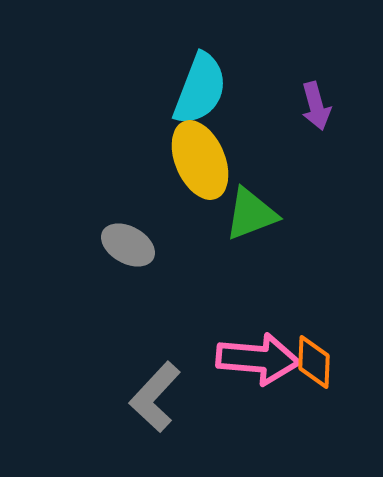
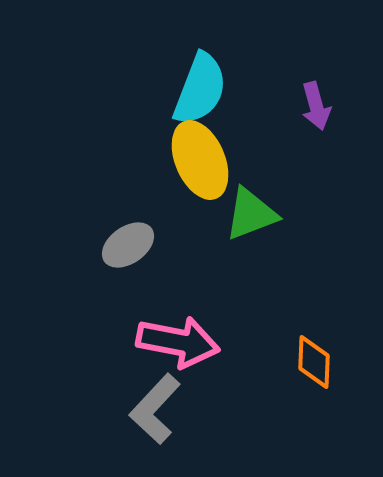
gray ellipse: rotated 64 degrees counterclockwise
pink arrow: moved 80 px left, 17 px up; rotated 6 degrees clockwise
gray L-shape: moved 12 px down
